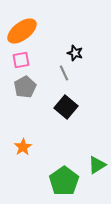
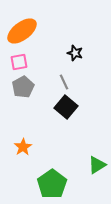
pink square: moved 2 px left, 2 px down
gray line: moved 9 px down
gray pentagon: moved 2 px left
green pentagon: moved 12 px left, 3 px down
